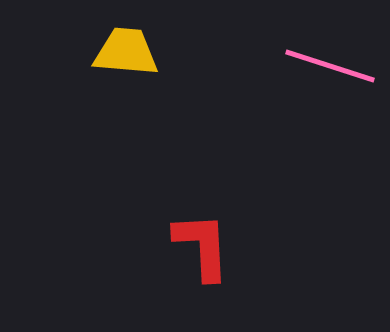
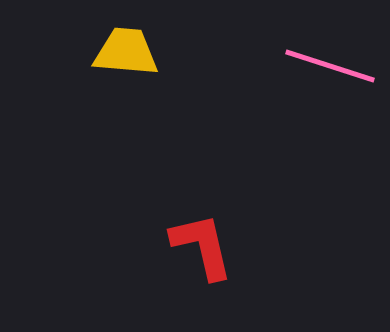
red L-shape: rotated 10 degrees counterclockwise
